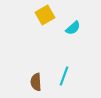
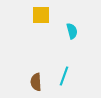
yellow square: moved 4 px left; rotated 30 degrees clockwise
cyan semicircle: moved 1 px left, 3 px down; rotated 63 degrees counterclockwise
